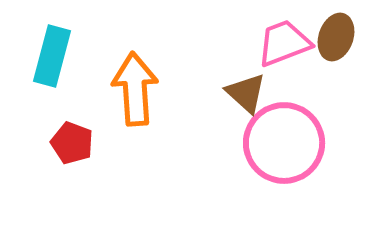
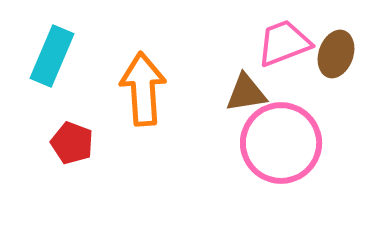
brown ellipse: moved 17 px down
cyan rectangle: rotated 8 degrees clockwise
orange arrow: moved 8 px right
brown triangle: rotated 51 degrees counterclockwise
pink circle: moved 3 px left
